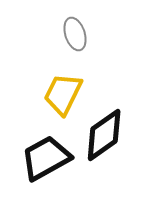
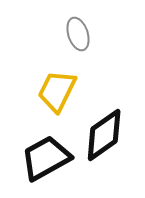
gray ellipse: moved 3 px right
yellow trapezoid: moved 6 px left, 3 px up
